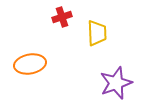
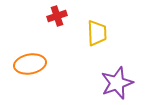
red cross: moved 5 px left, 1 px up
purple star: moved 1 px right
